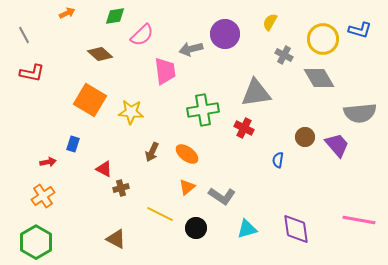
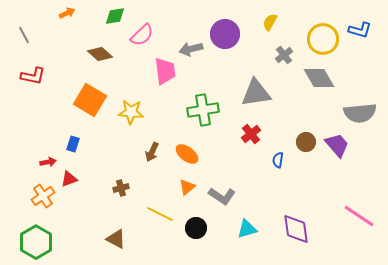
gray cross: rotated 24 degrees clockwise
red L-shape: moved 1 px right, 3 px down
red cross: moved 7 px right, 6 px down; rotated 24 degrees clockwise
brown circle: moved 1 px right, 5 px down
red triangle: moved 35 px left, 10 px down; rotated 48 degrees counterclockwise
pink line: moved 4 px up; rotated 24 degrees clockwise
